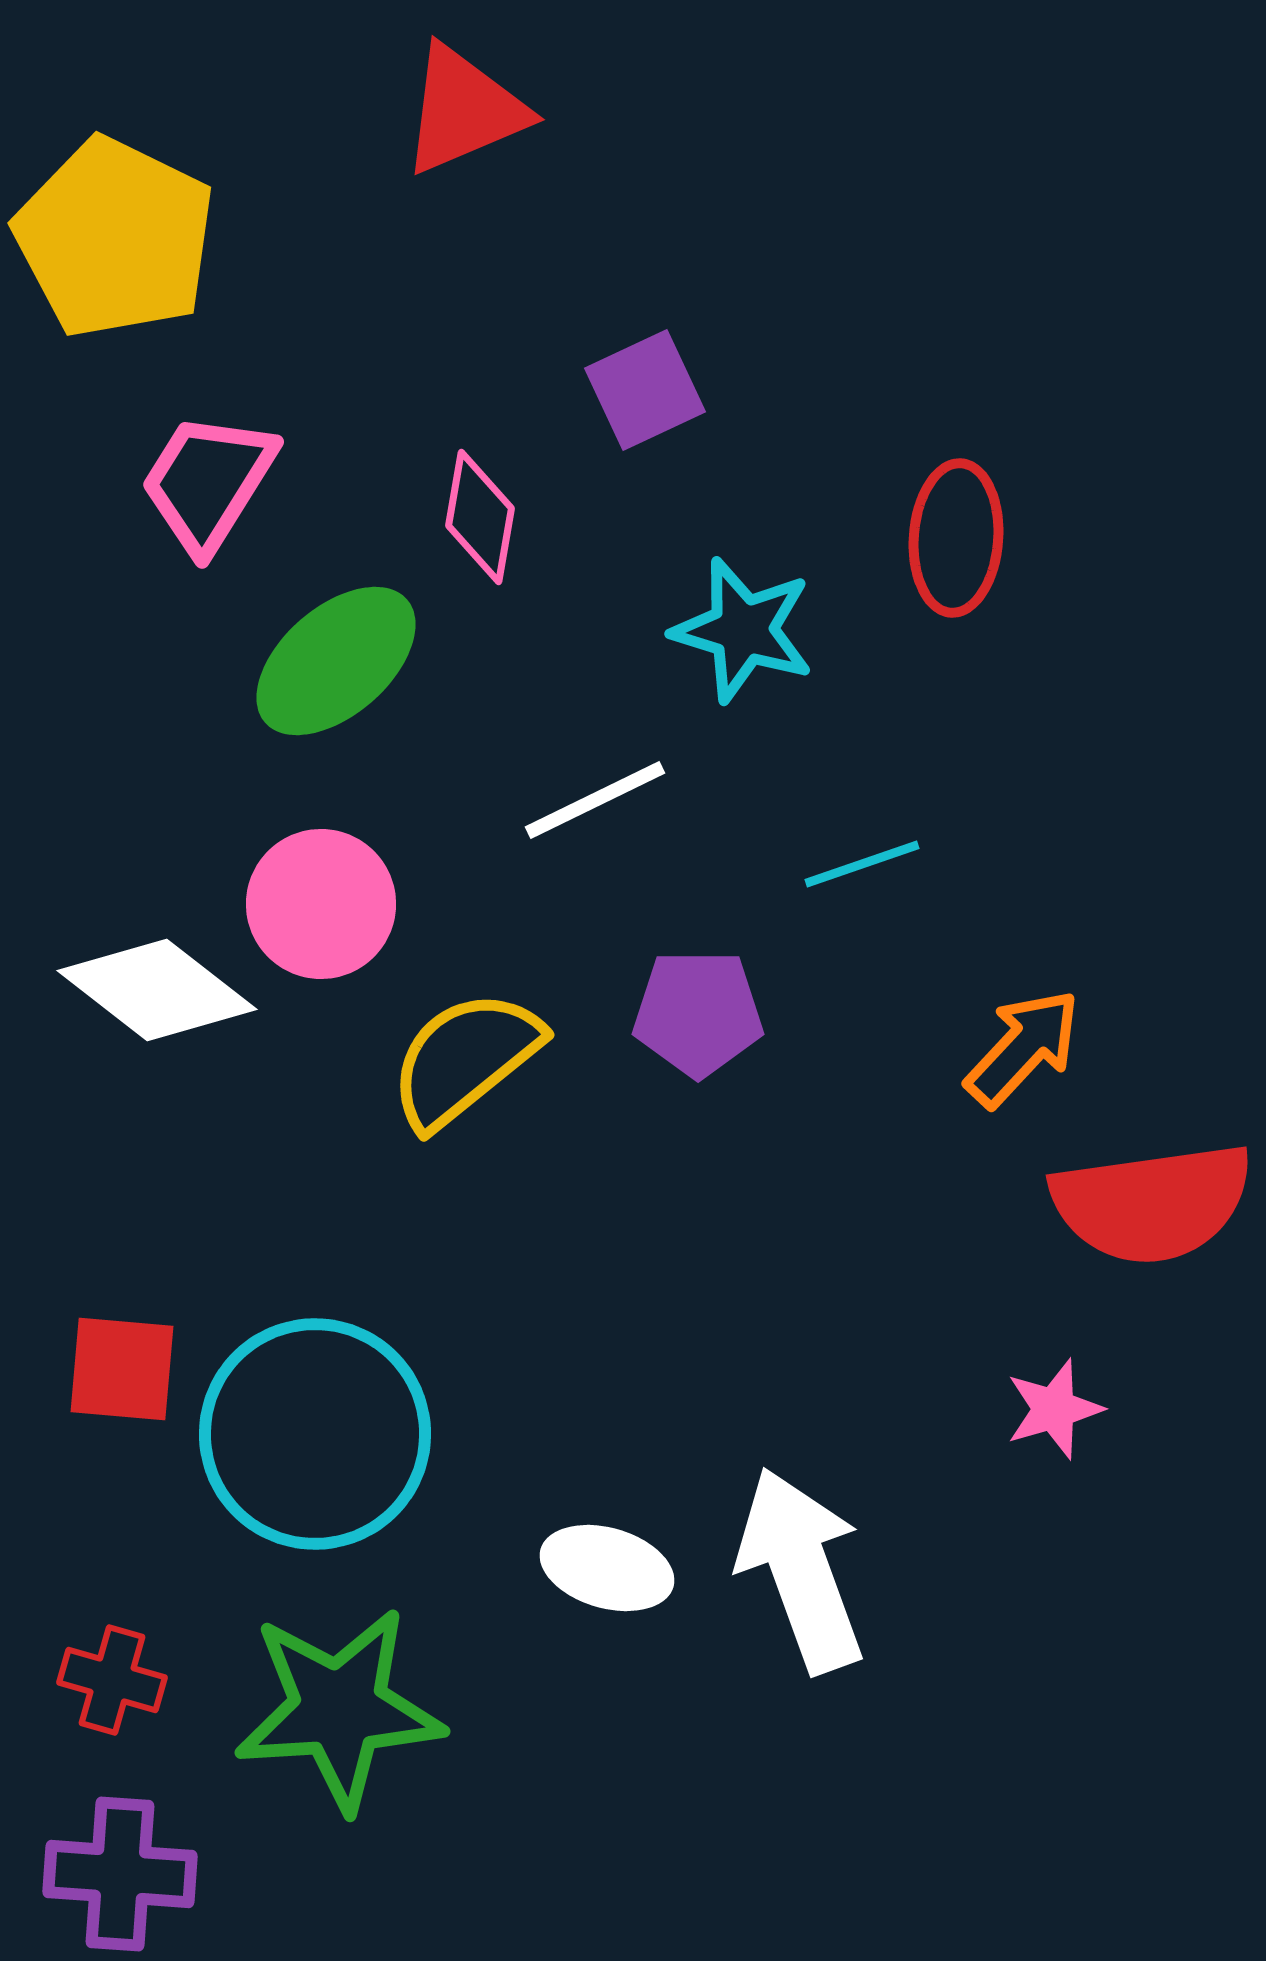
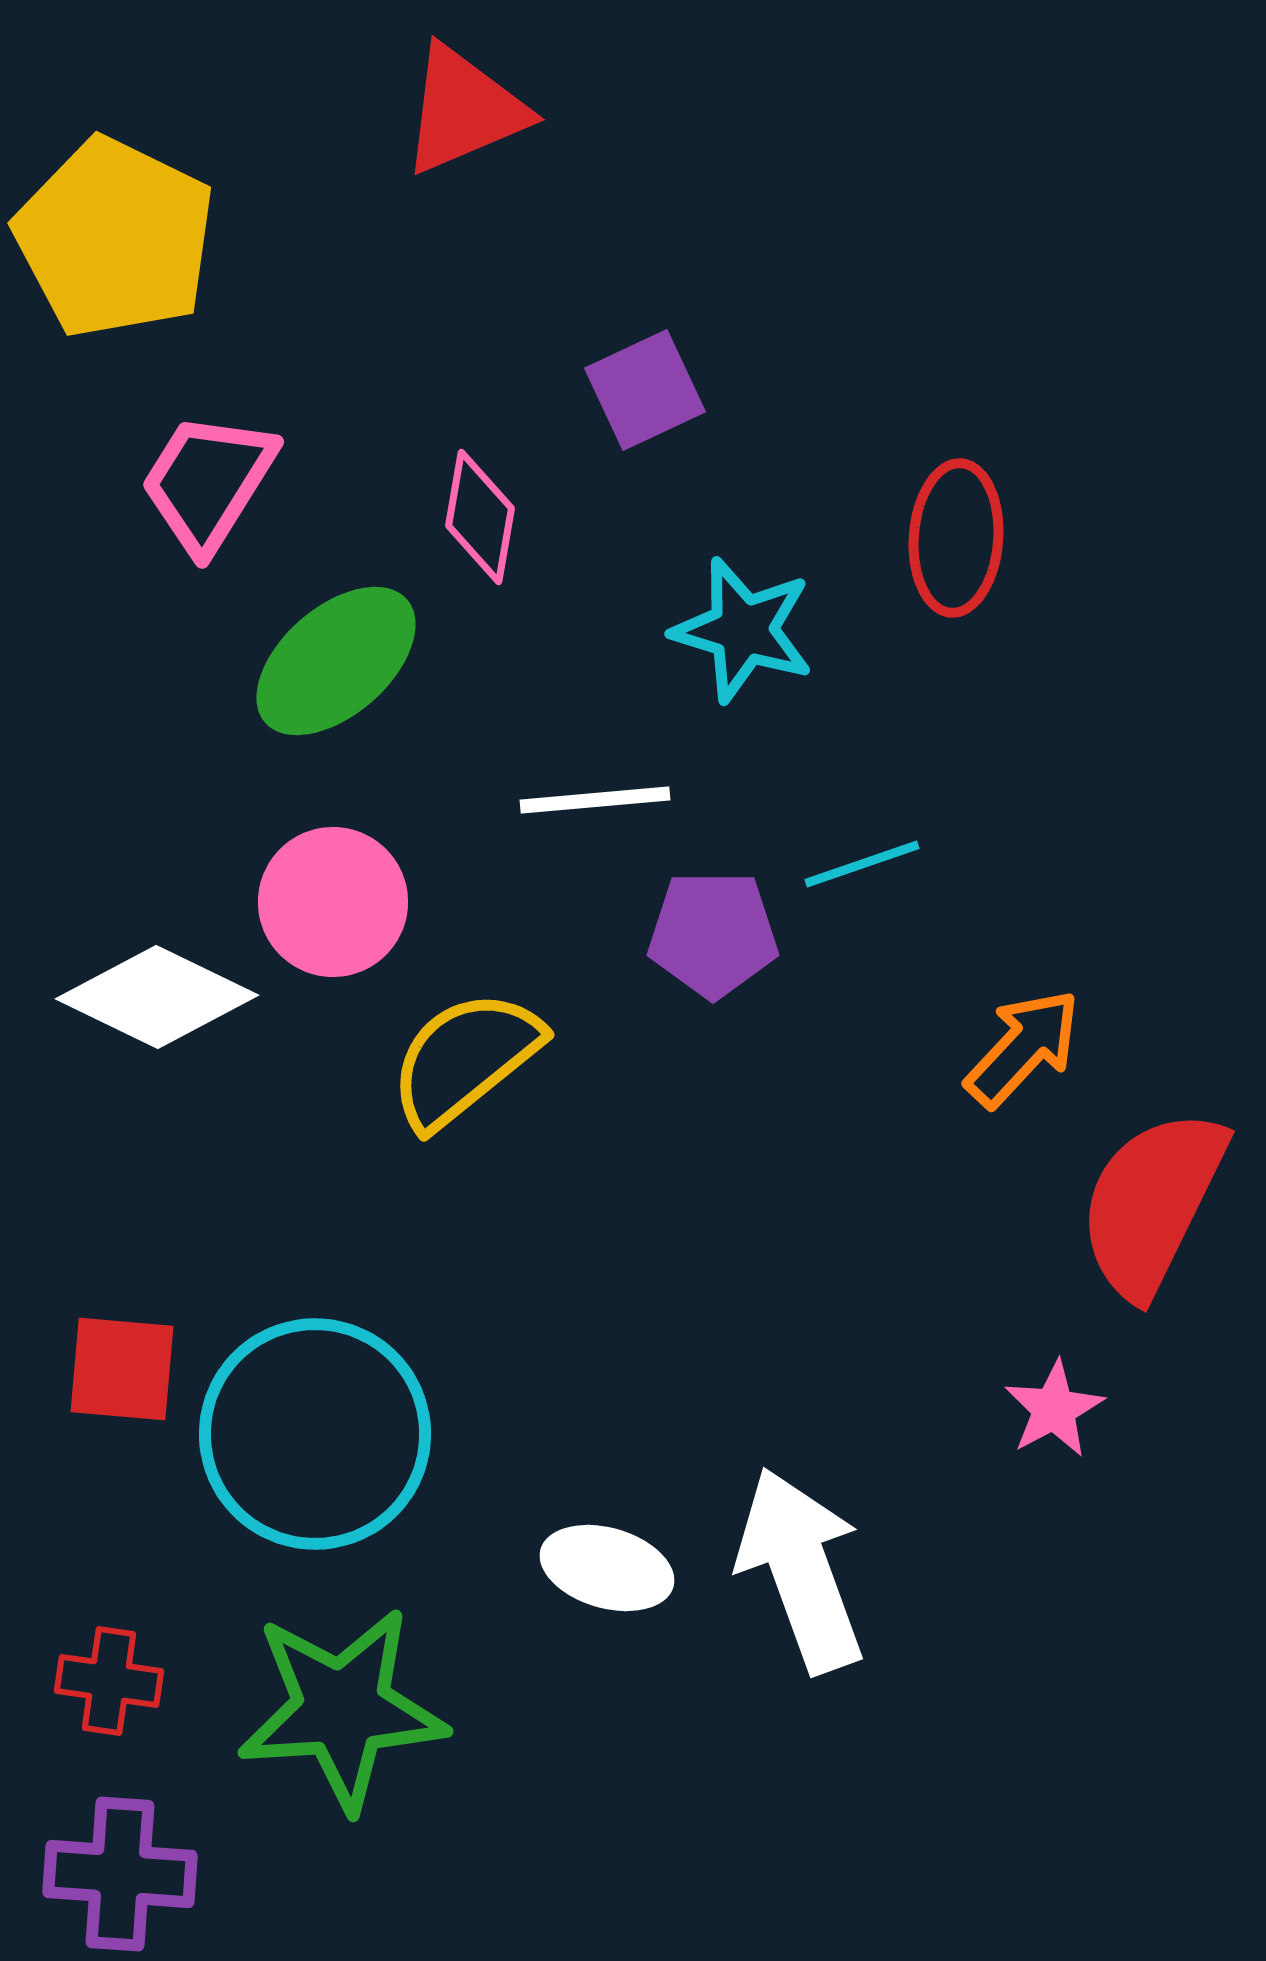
white line: rotated 21 degrees clockwise
pink circle: moved 12 px right, 2 px up
white diamond: moved 7 px down; rotated 12 degrees counterclockwise
purple pentagon: moved 15 px right, 79 px up
red semicircle: rotated 124 degrees clockwise
pink star: rotated 12 degrees counterclockwise
red cross: moved 3 px left, 1 px down; rotated 8 degrees counterclockwise
green star: moved 3 px right
